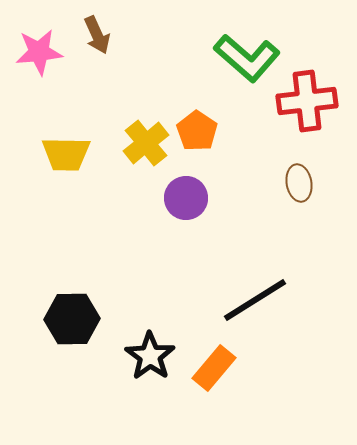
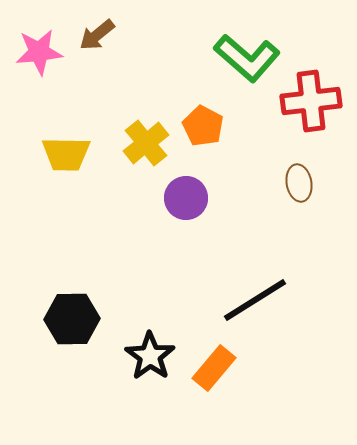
brown arrow: rotated 75 degrees clockwise
red cross: moved 4 px right
orange pentagon: moved 6 px right, 5 px up; rotated 6 degrees counterclockwise
